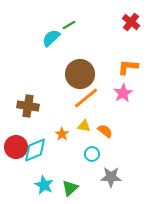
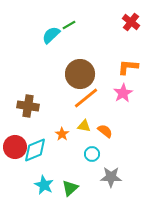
cyan semicircle: moved 3 px up
red circle: moved 1 px left
